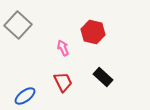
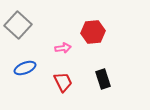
red hexagon: rotated 20 degrees counterclockwise
pink arrow: rotated 105 degrees clockwise
black rectangle: moved 2 px down; rotated 30 degrees clockwise
blue ellipse: moved 28 px up; rotated 15 degrees clockwise
